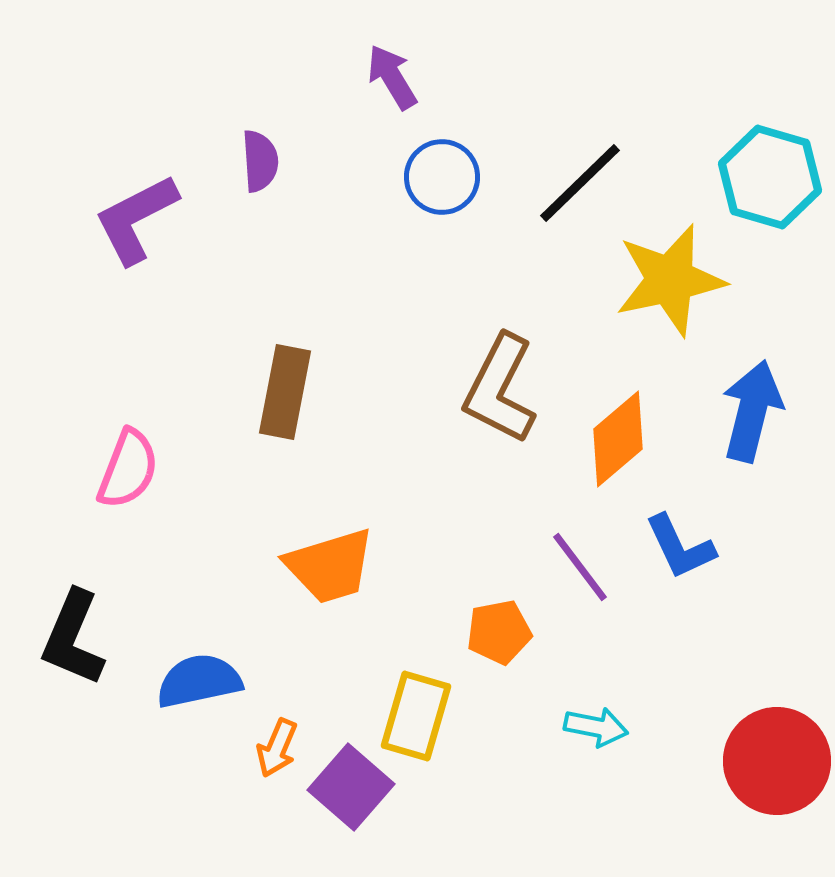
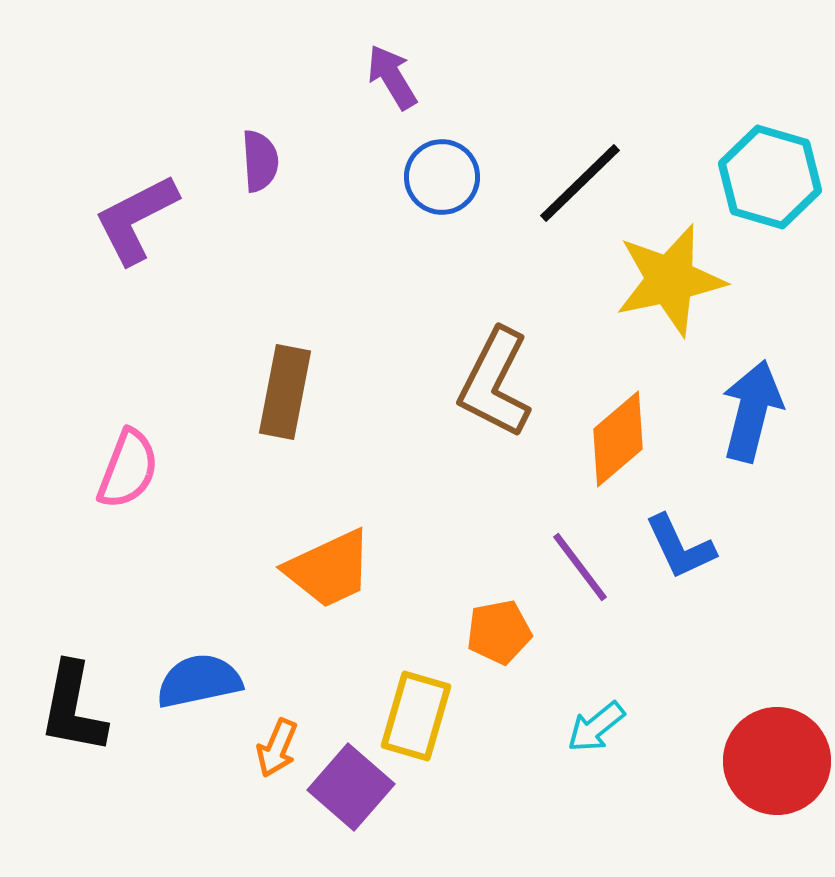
brown L-shape: moved 5 px left, 6 px up
orange trapezoid: moved 1 px left, 3 px down; rotated 8 degrees counterclockwise
black L-shape: moved 70 px down; rotated 12 degrees counterclockwise
cyan arrow: rotated 130 degrees clockwise
